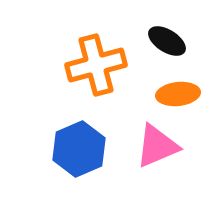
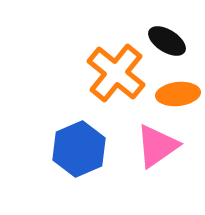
orange cross: moved 20 px right, 8 px down; rotated 36 degrees counterclockwise
pink triangle: rotated 12 degrees counterclockwise
